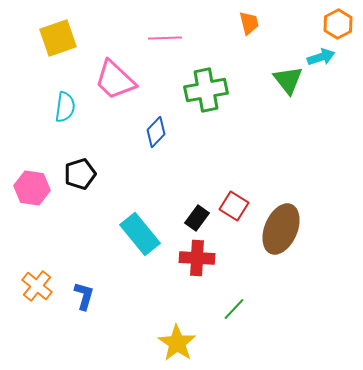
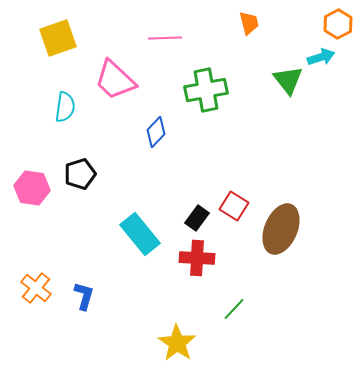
orange cross: moved 1 px left, 2 px down
